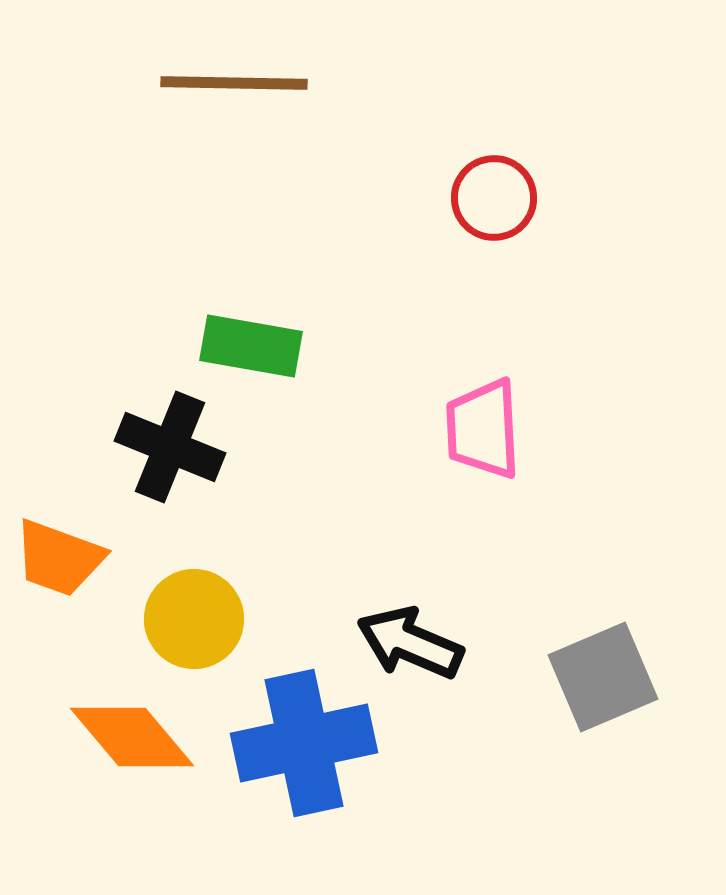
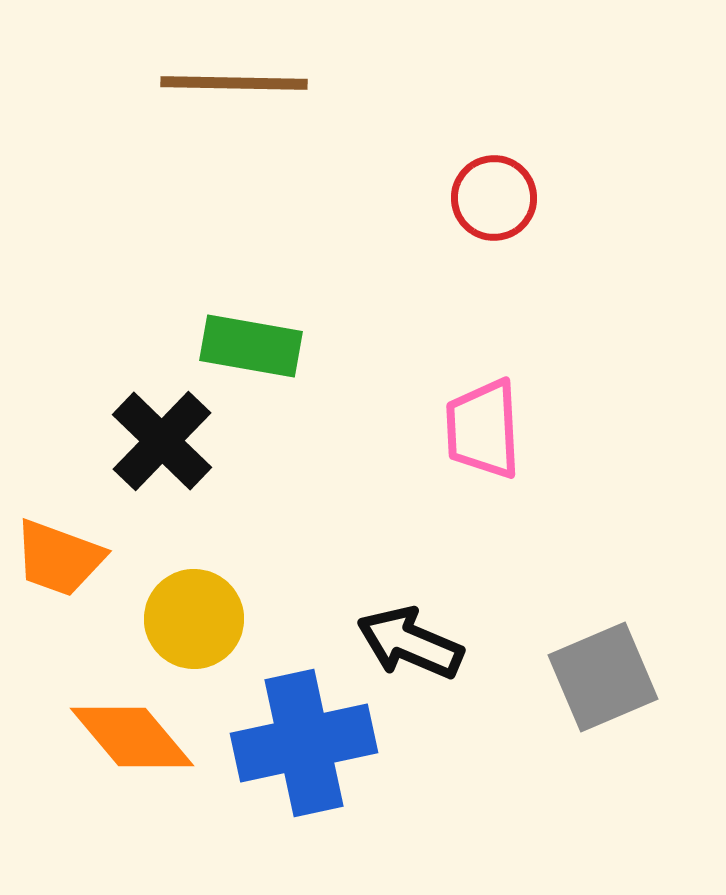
black cross: moved 8 px left, 6 px up; rotated 22 degrees clockwise
